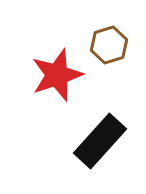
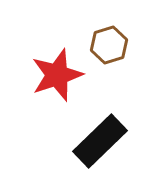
black rectangle: rotated 4 degrees clockwise
